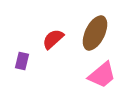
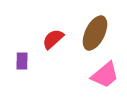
purple rectangle: rotated 12 degrees counterclockwise
pink trapezoid: moved 3 px right
